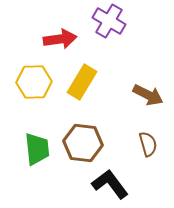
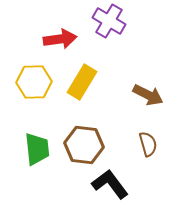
brown hexagon: moved 1 px right, 2 px down
